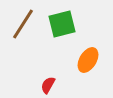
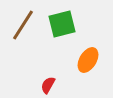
brown line: moved 1 px down
